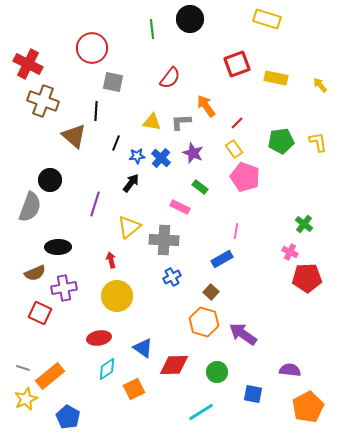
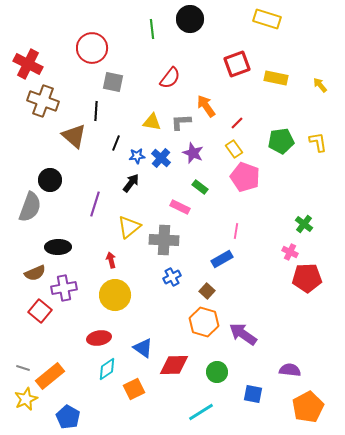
brown square at (211, 292): moved 4 px left, 1 px up
yellow circle at (117, 296): moved 2 px left, 1 px up
red square at (40, 313): moved 2 px up; rotated 15 degrees clockwise
